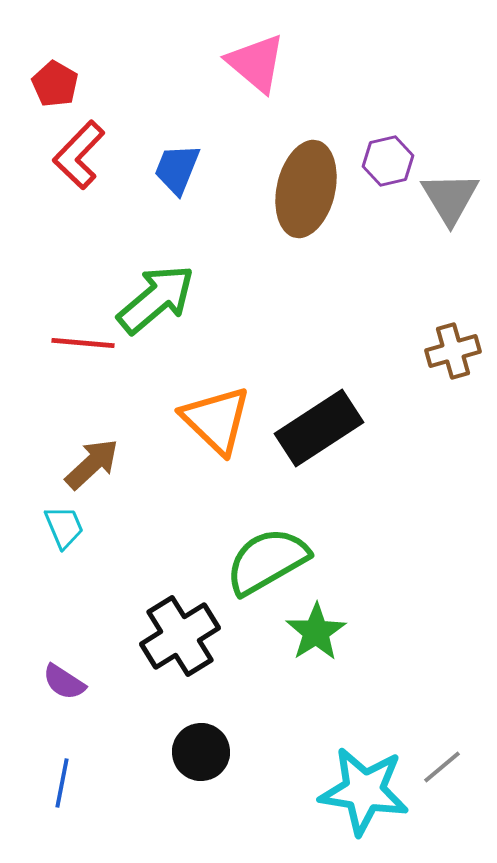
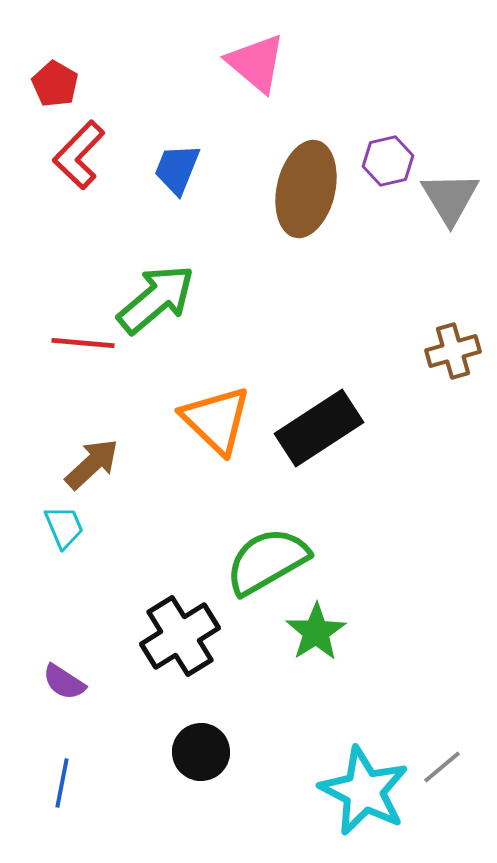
cyan star: rotated 18 degrees clockwise
